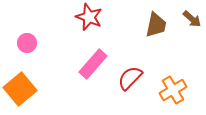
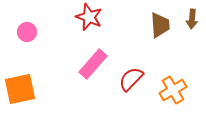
brown arrow: rotated 54 degrees clockwise
brown trapezoid: moved 4 px right; rotated 16 degrees counterclockwise
pink circle: moved 11 px up
red semicircle: moved 1 px right, 1 px down
orange square: rotated 28 degrees clockwise
